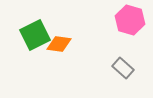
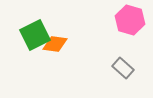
orange diamond: moved 4 px left
